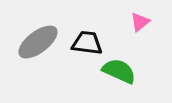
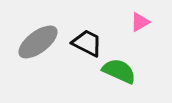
pink triangle: rotated 10 degrees clockwise
black trapezoid: rotated 20 degrees clockwise
